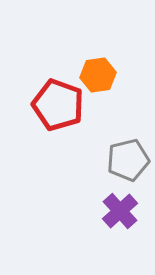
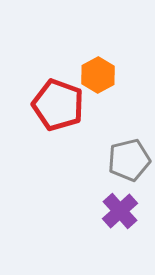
orange hexagon: rotated 20 degrees counterclockwise
gray pentagon: moved 1 px right
